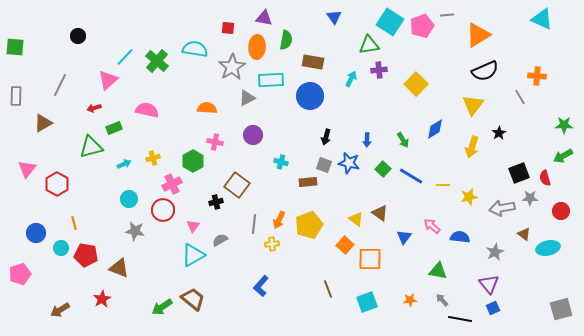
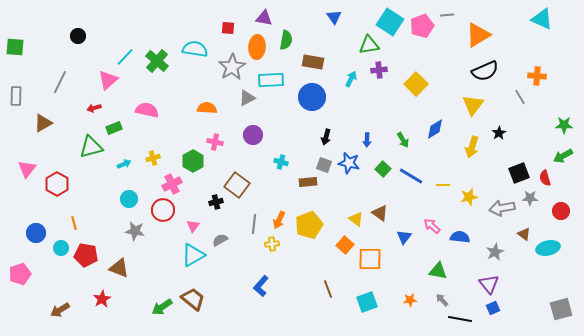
gray line at (60, 85): moved 3 px up
blue circle at (310, 96): moved 2 px right, 1 px down
